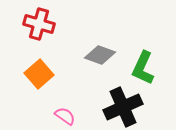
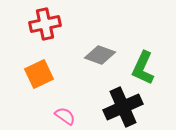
red cross: moved 6 px right; rotated 28 degrees counterclockwise
orange square: rotated 16 degrees clockwise
